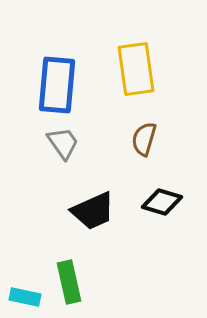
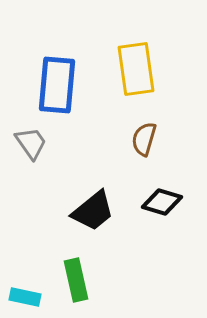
gray trapezoid: moved 32 px left
black trapezoid: rotated 15 degrees counterclockwise
green rectangle: moved 7 px right, 2 px up
